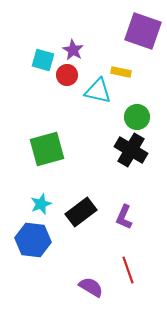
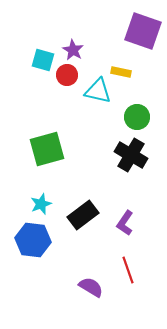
black cross: moved 5 px down
black rectangle: moved 2 px right, 3 px down
purple L-shape: moved 1 px right, 6 px down; rotated 10 degrees clockwise
